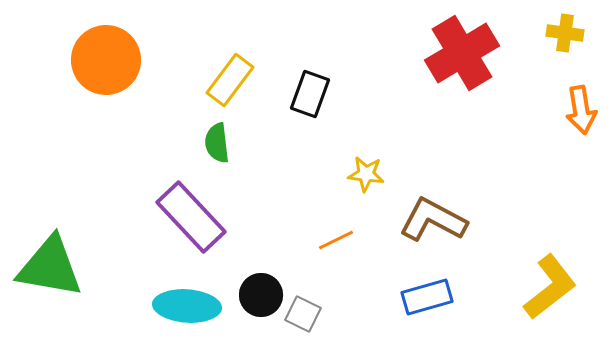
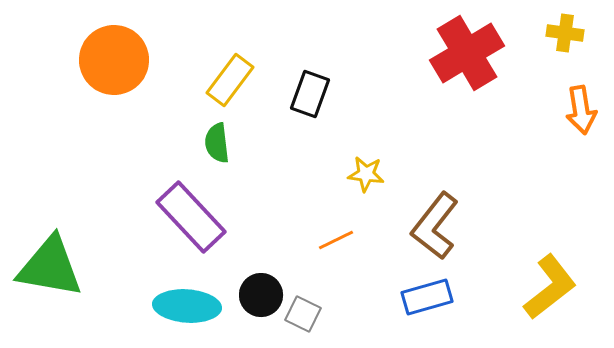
red cross: moved 5 px right
orange circle: moved 8 px right
brown L-shape: moved 2 px right, 6 px down; rotated 80 degrees counterclockwise
